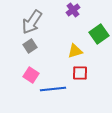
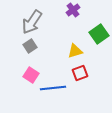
red square: rotated 21 degrees counterclockwise
blue line: moved 1 px up
